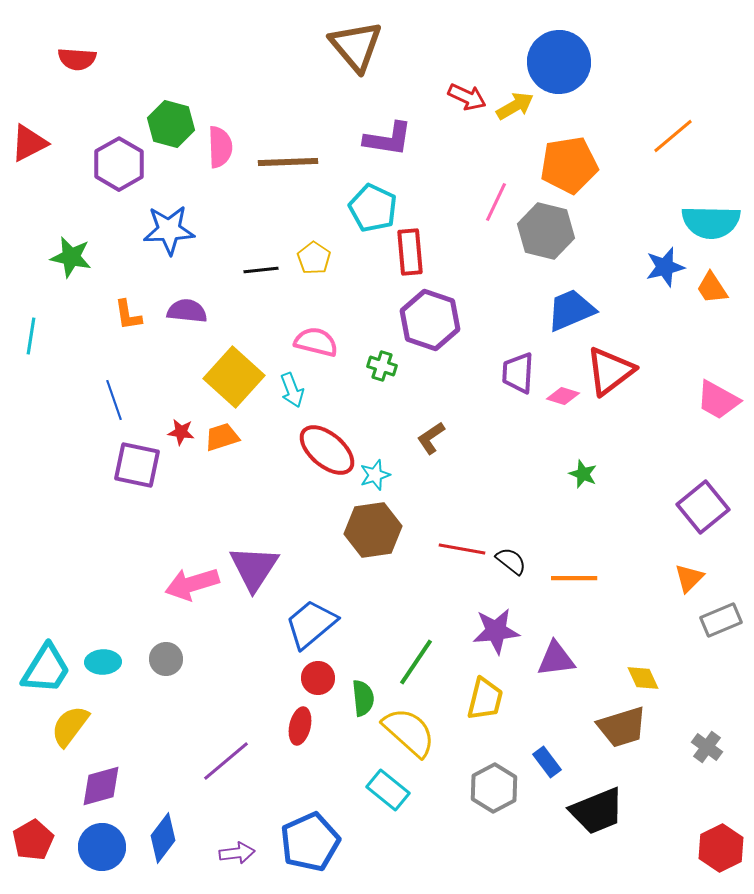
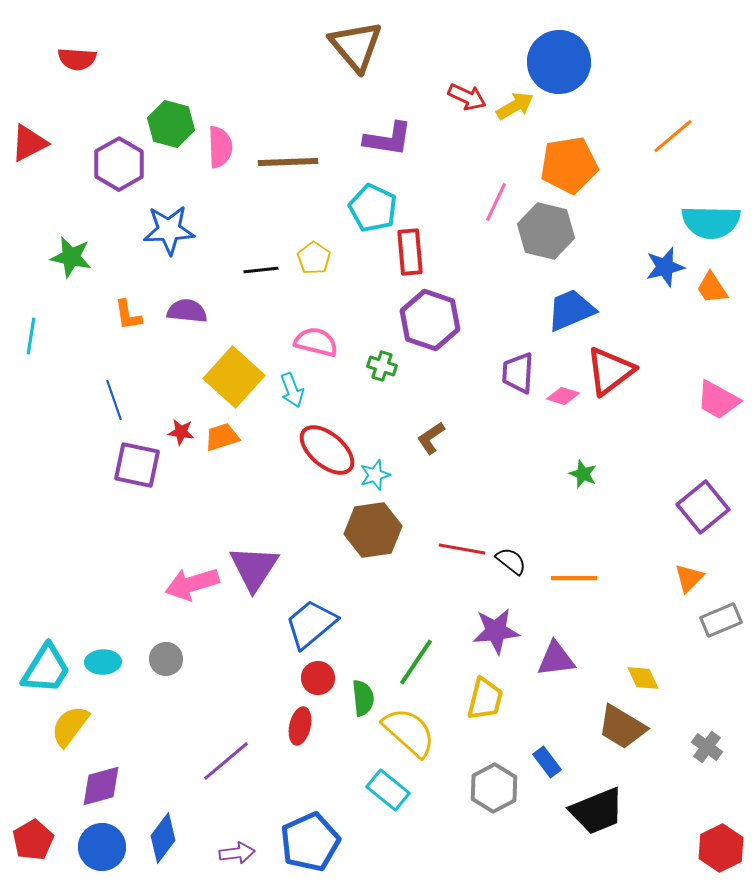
brown trapezoid at (622, 727): rotated 48 degrees clockwise
